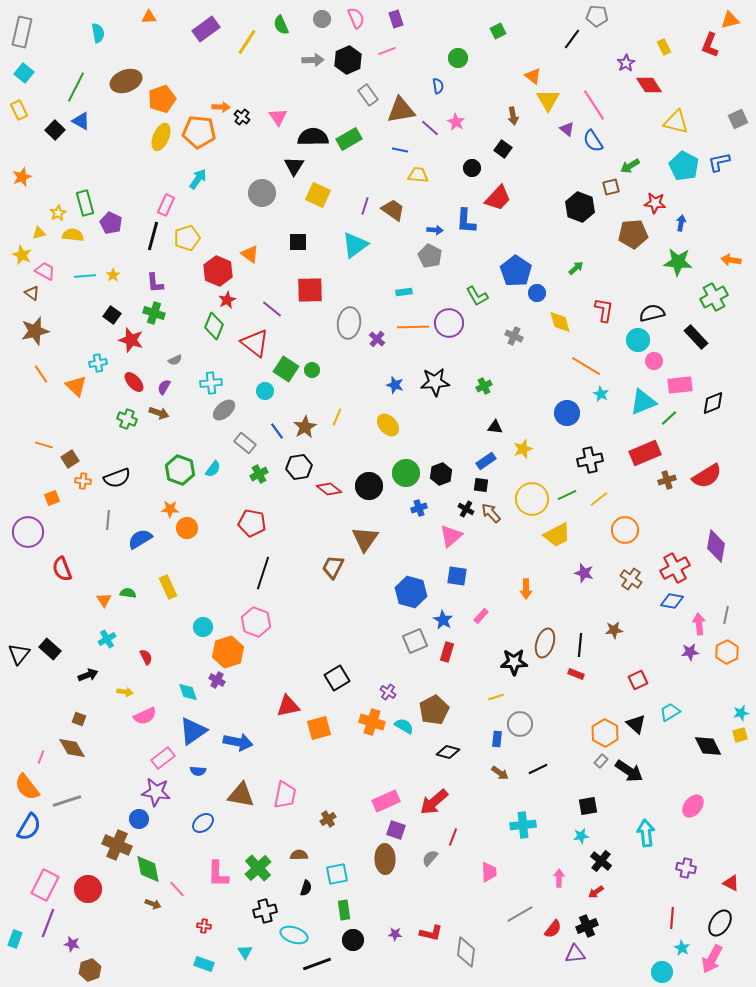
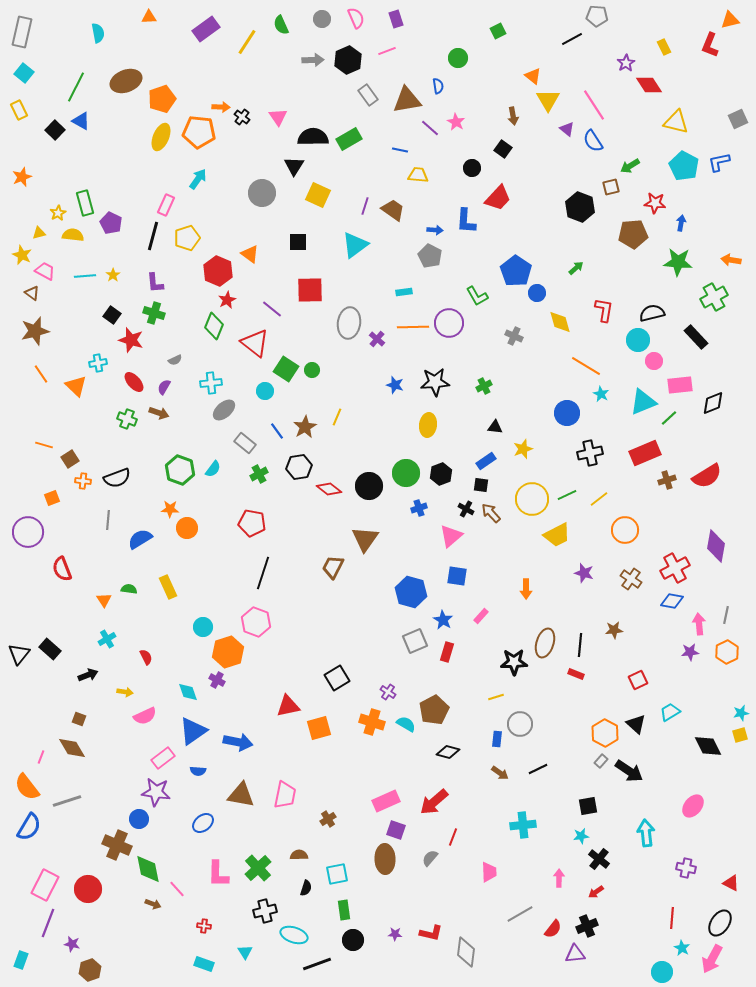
black line at (572, 39): rotated 25 degrees clockwise
brown triangle at (401, 110): moved 6 px right, 10 px up
yellow ellipse at (388, 425): moved 40 px right; rotated 50 degrees clockwise
black cross at (590, 460): moved 7 px up
green semicircle at (128, 593): moved 1 px right, 4 px up
cyan semicircle at (404, 726): moved 2 px right, 2 px up
black cross at (601, 861): moved 2 px left, 2 px up
cyan rectangle at (15, 939): moved 6 px right, 21 px down
